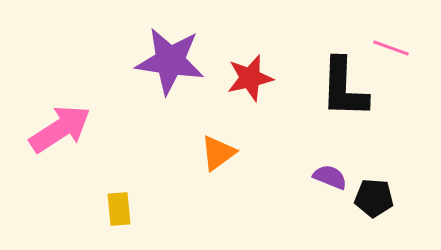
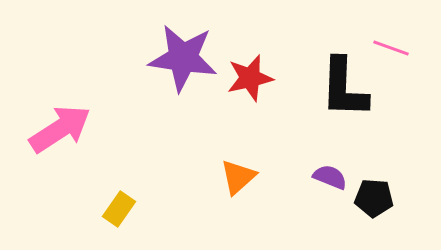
purple star: moved 13 px right, 3 px up
orange triangle: moved 20 px right, 24 px down; rotated 6 degrees counterclockwise
yellow rectangle: rotated 40 degrees clockwise
